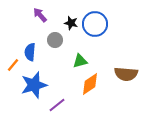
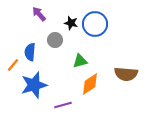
purple arrow: moved 1 px left, 1 px up
purple line: moved 6 px right; rotated 24 degrees clockwise
